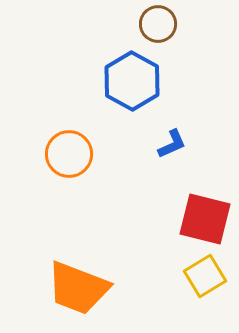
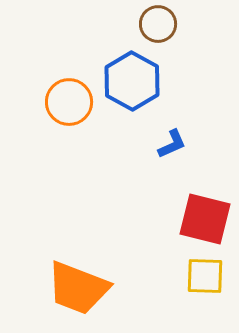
orange circle: moved 52 px up
yellow square: rotated 33 degrees clockwise
